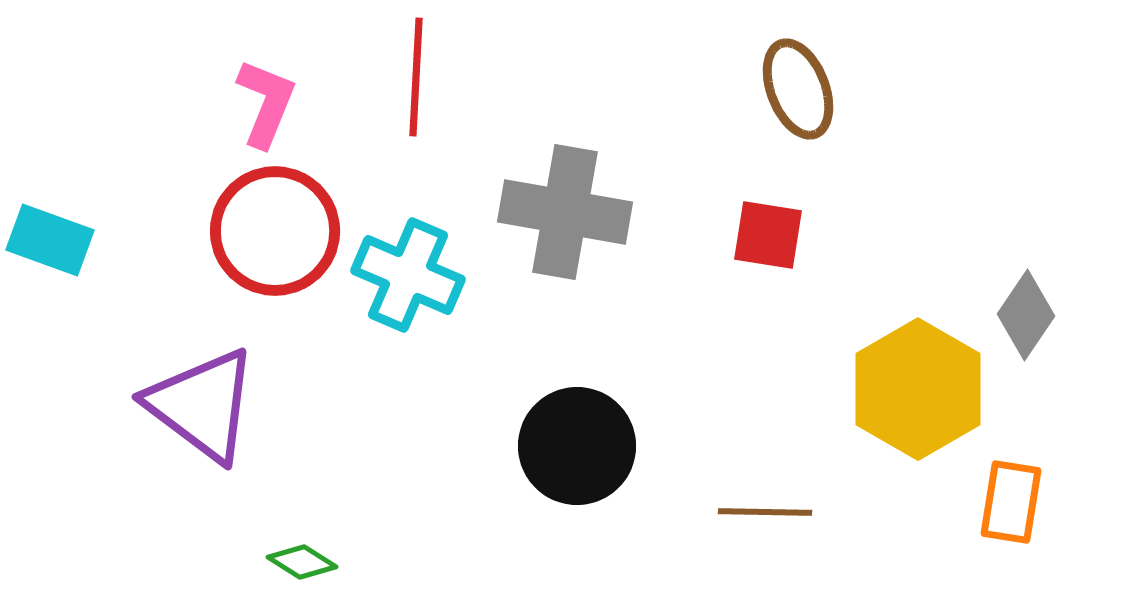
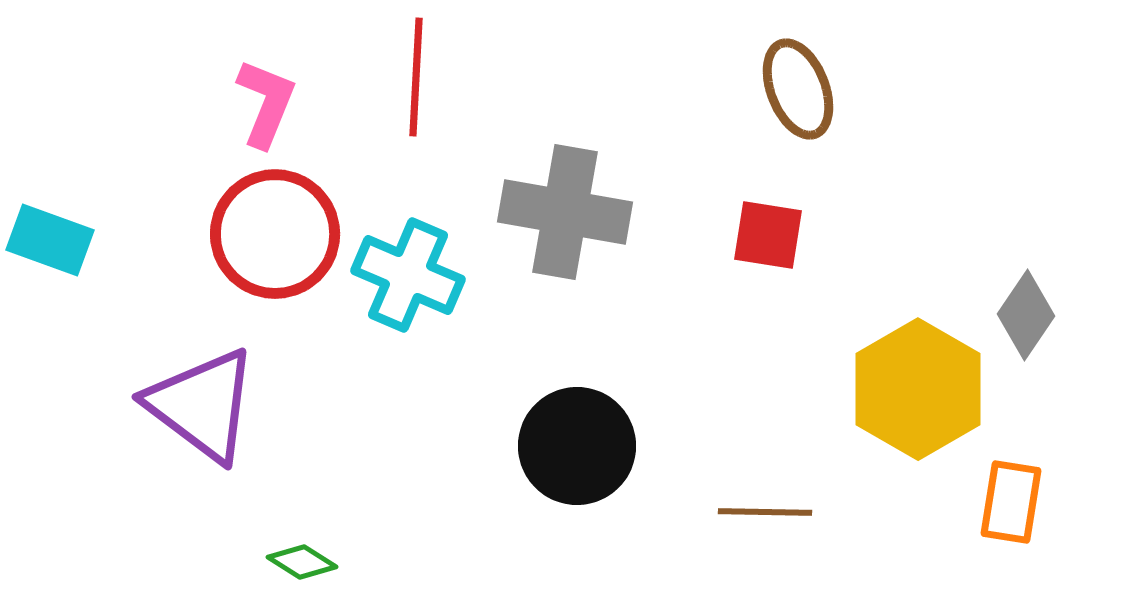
red circle: moved 3 px down
